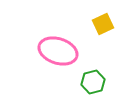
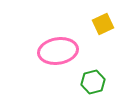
pink ellipse: rotated 27 degrees counterclockwise
